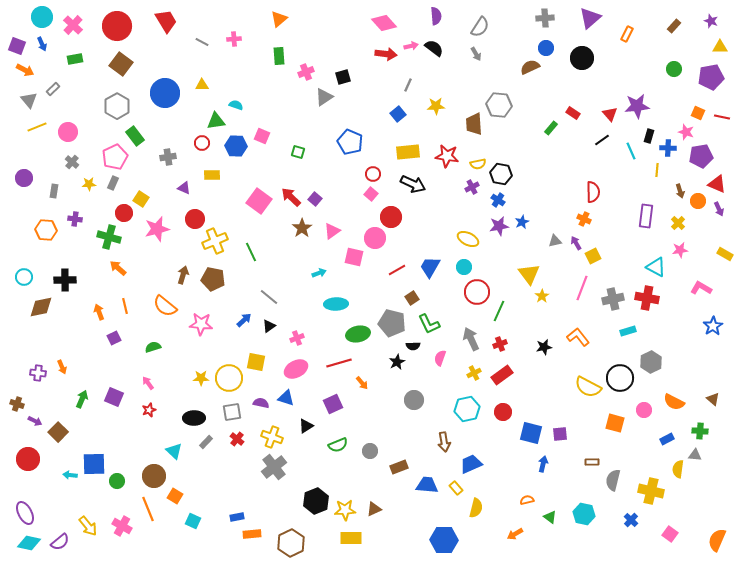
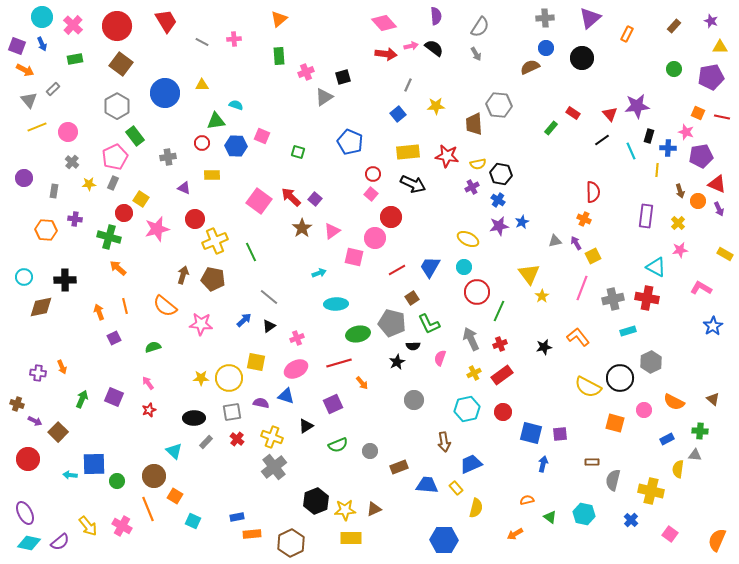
blue triangle at (286, 398): moved 2 px up
